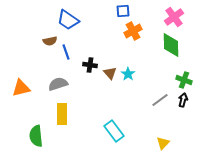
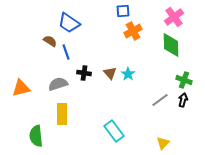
blue trapezoid: moved 1 px right, 3 px down
brown semicircle: rotated 136 degrees counterclockwise
black cross: moved 6 px left, 8 px down
